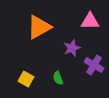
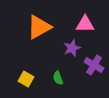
pink triangle: moved 5 px left, 3 px down
